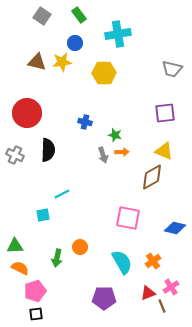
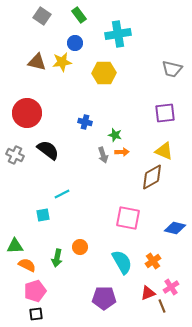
black semicircle: rotated 55 degrees counterclockwise
orange semicircle: moved 7 px right, 3 px up
